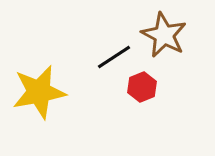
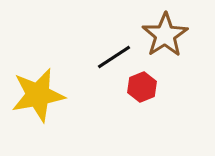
brown star: moved 1 px right; rotated 12 degrees clockwise
yellow star: moved 1 px left, 3 px down
